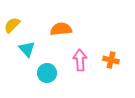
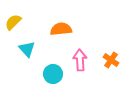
yellow semicircle: moved 1 px right, 3 px up
orange cross: rotated 21 degrees clockwise
cyan circle: moved 6 px right, 1 px down
